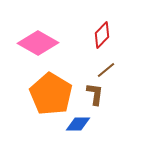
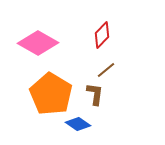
blue diamond: rotated 35 degrees clockwise
